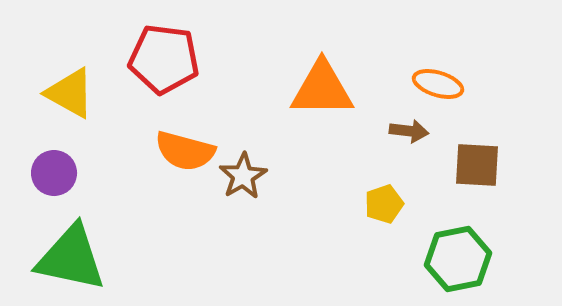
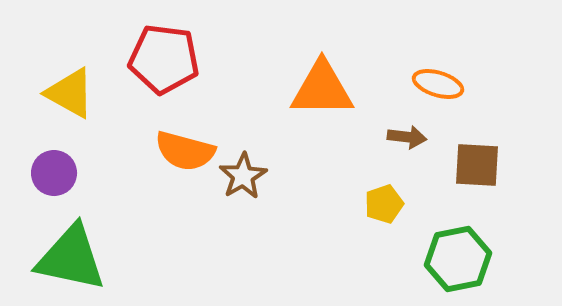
brown arrow: moved 2 px left, 6 px down
